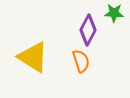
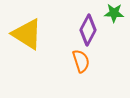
yellow triangle: moved 6 px left, 23 px up
